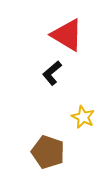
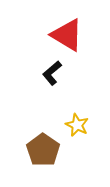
yellow star: moved 6 px left, 8 px down
brown pentagon: moved 5 px left, 2 px up; rotated 16 degrees clockwise
